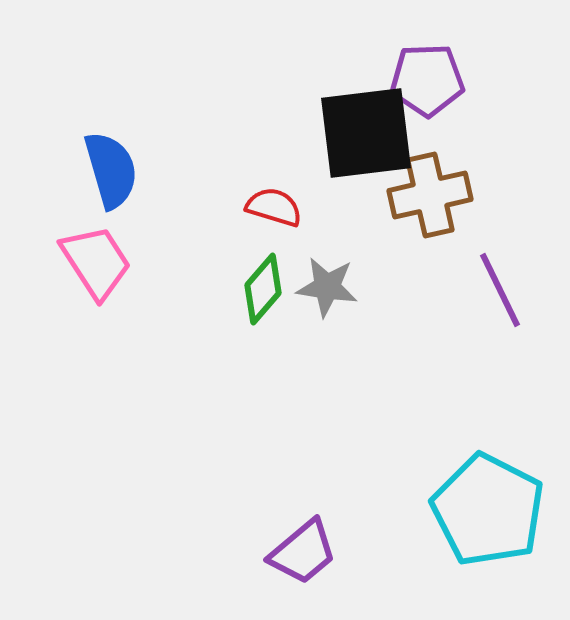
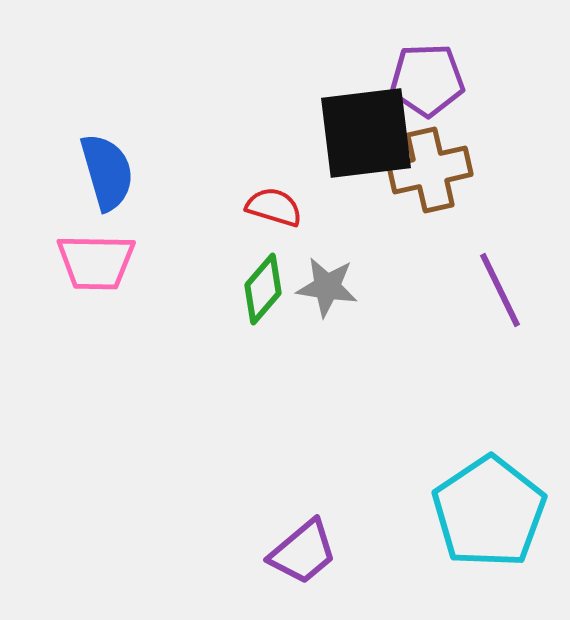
blue semicircle: moved 4 px left, 2 px down
brown cross: moved 25 px up
pink trapezoid: rotated 124 degrees clockwise
cyan pentagon: moved 1 px right, 2 px down; rotated 11 degrees clockwise
